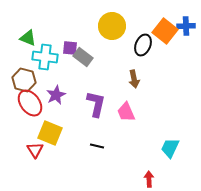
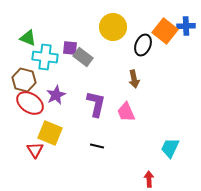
yellow circle: moved 1 px right, 1 px down
red ellipse: rotated 20 degrees counterclockwise
